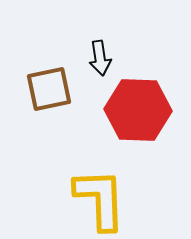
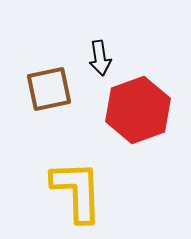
red hexagon: rotated 22 degrees counterclockwise
yellow L-shape: moved 23 px left, 8 px up
